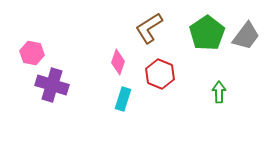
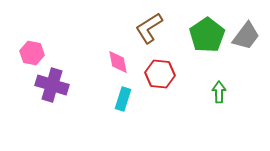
green pentagon: moved 2 px down
pink diamond: rotated 30 degrees counterclockwise
red hexagon: rotated 16 degrees counterclockwise
